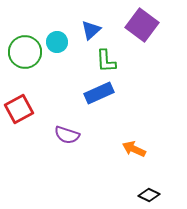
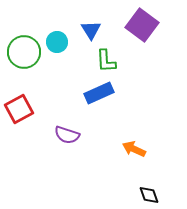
blue triangle: rotated 20 degrees counterclockwise
green circle: moved 1 px left
black diamond: rotated 45 degrees clockwise
